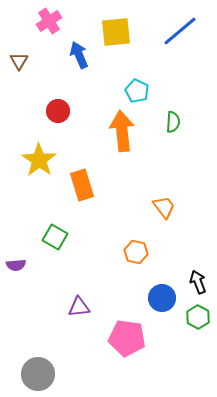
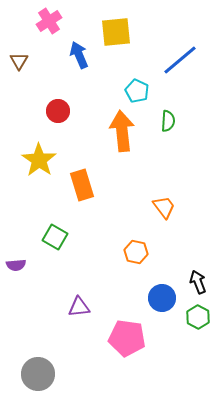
blue line: moved 29 px down
green semicircle: moved 5 px left, 1 px up
